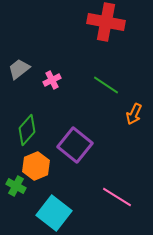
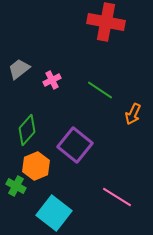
green line: moved 6 px left, 5 px down
orange arrow: moved 1 px left
